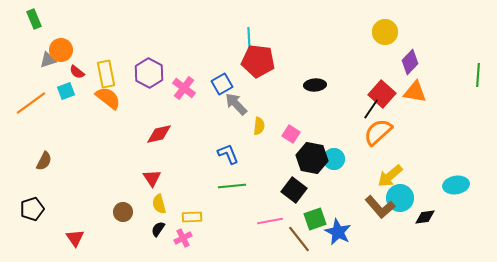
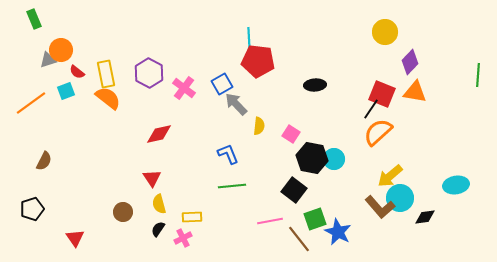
red square at (382, 94): rotated 20 degrees counterclockwise
